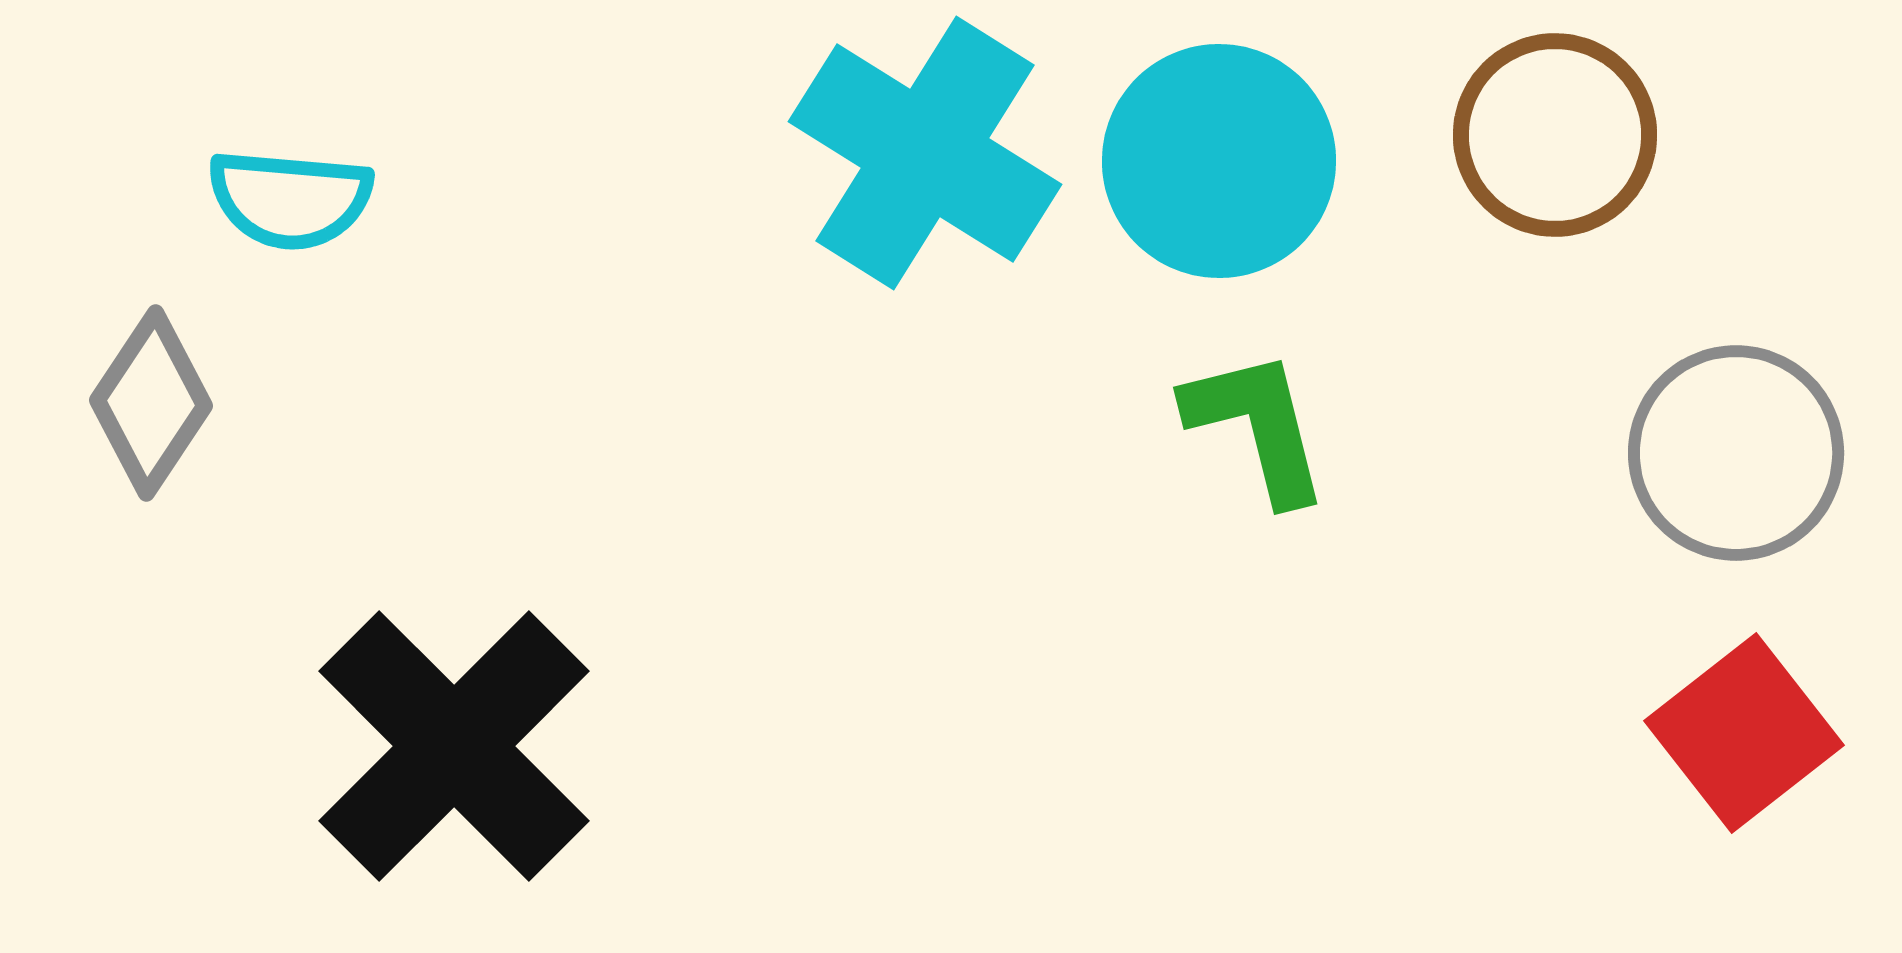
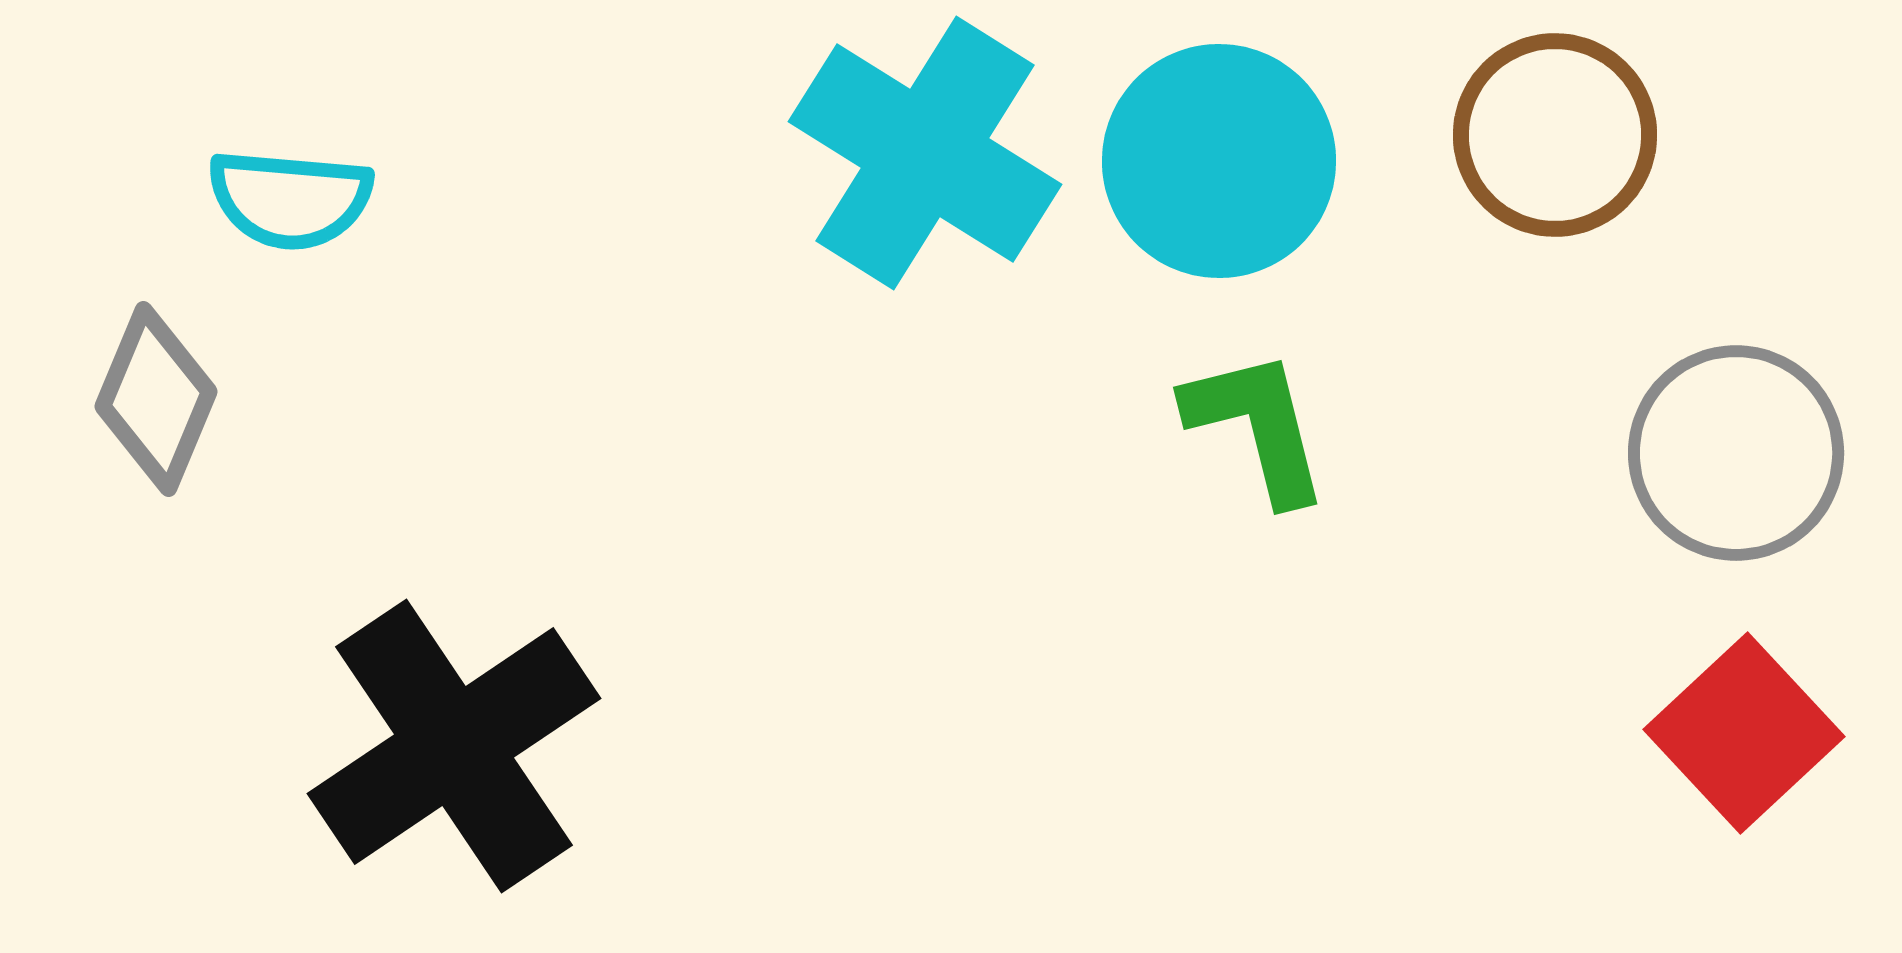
gray diamond: moved 5 px right, 4 px up; rotated 11 degrees counterclockwise
red square: rotated 5 degrees counterclockwise
black cross: rotated 11 degrees clockwise
